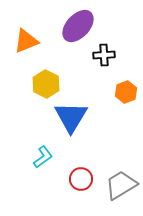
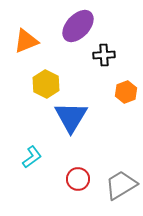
cyan L-shape: moved 11 px left
red circle: moved 3 px left
